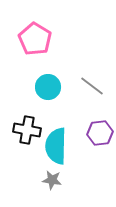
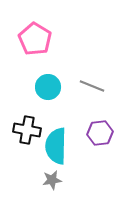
gray line: rotated 15 degrees counterclockwise
gray star: rotated 18 degrees counterclockwise
